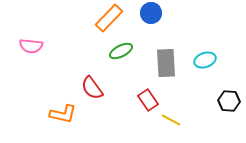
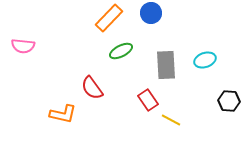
pink semicircle: moved 8 px left
gray rectangle: moved 2 px down
